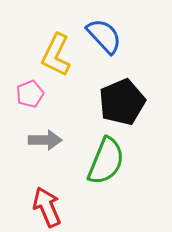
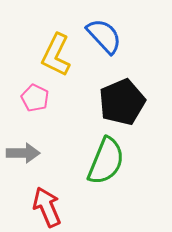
pink pentagon: moved 5 px right, 4 px down; rotated 24 degrees counterclockwise
gray arrow: moved 22 px left, 13 px down
